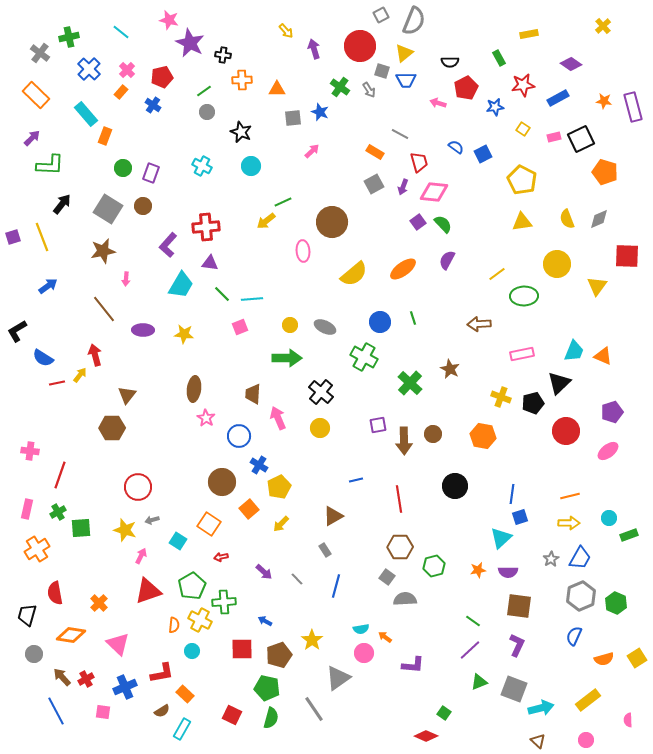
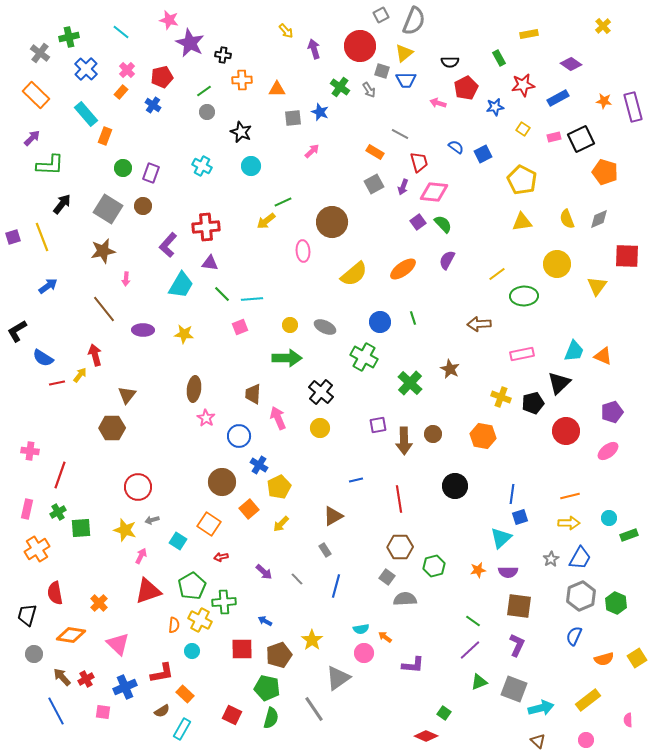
blue cross at (89, 69): moved 3 px left
